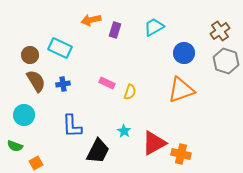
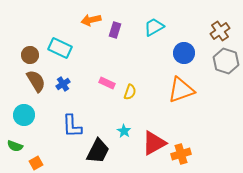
blue cross: rotated 24 degrees counterclockwise
orange cross: rotated 30 degrees counterclockwise
